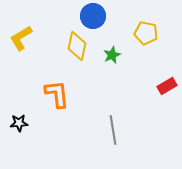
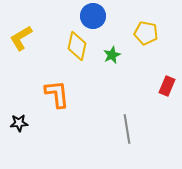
red rectangle: rotated 36 degrees counterclockwise
gray line: moved 14 px right, 1 px up
